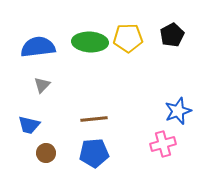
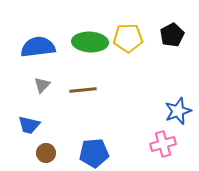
brown line: moved 11 px left, 29 px up
